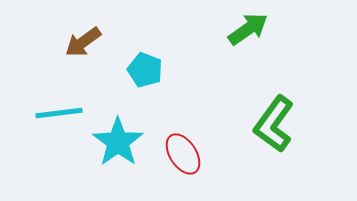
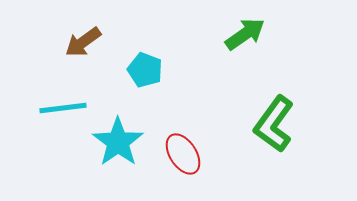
green arrow: moved 3 px left, 5 px down
cyan line: moved 4 px right, 5 px up
